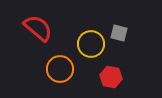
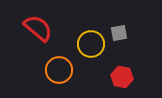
gray square: rotated 24 degrees counterclockwise
orange circle: moved 1 px left, 1 px down
red hexagon: moved 11 px right
